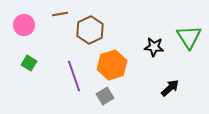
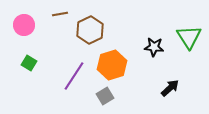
purple line: rotated 52 degrees clockwise
